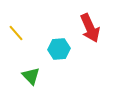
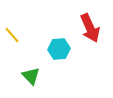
yellow line: moved 4 px left, 2 px down
